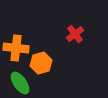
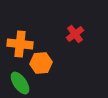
orange cross: moved 4 px right, 4 px up
orange hexagon: rotated 10 degrees clockwise
